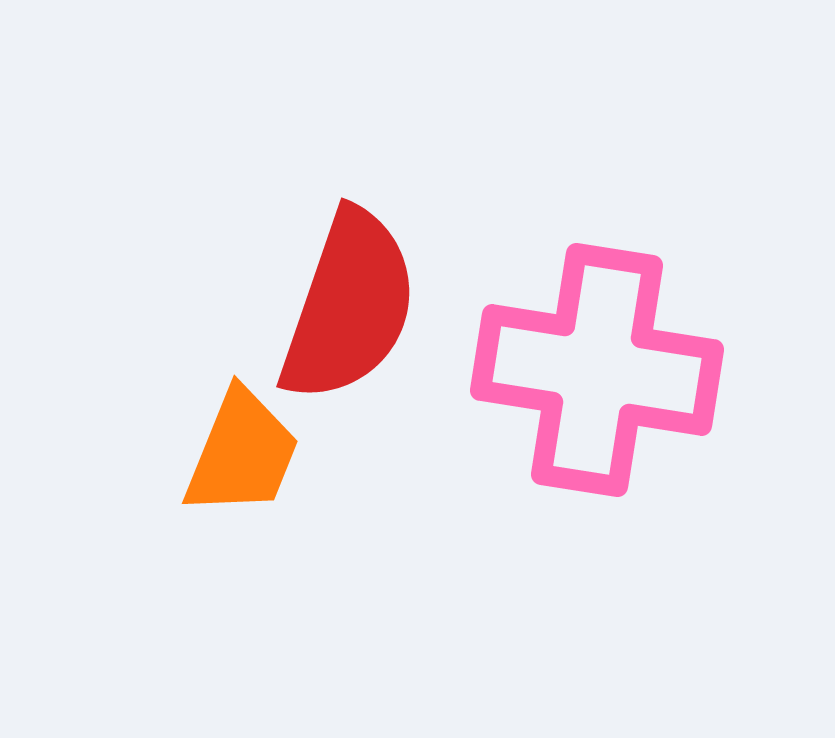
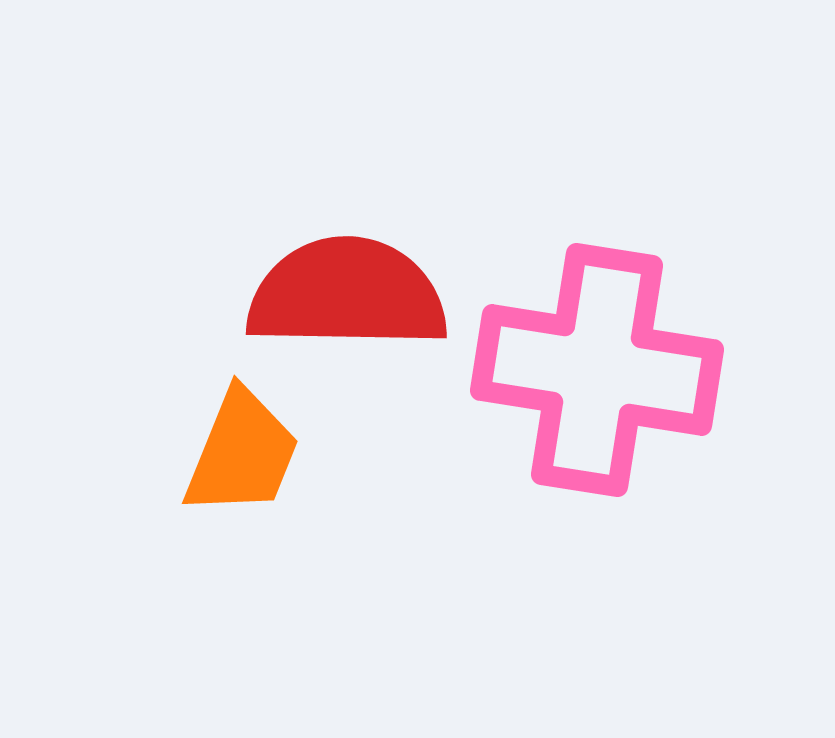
red semicircle: moved 2 px left, 12 px up; rotated 108 degrees counterclockwise
